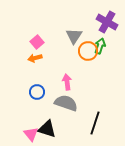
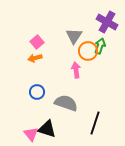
pink arrow: moved 9 px right, 12 px up
